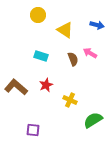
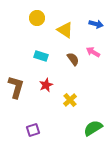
yellow circle: moved 1 px left, 3 px down
blue arrow: moved 1 px left, 1 px up
pink arrow: moved 3 px right, 1 px up
brown semicircle: rotated 16 degrees counterclockwise
brown L-shape: rotated 65 degrees clockwise
yellow cross: rotated 24 degrees clockwise
green semicircle: moved 8 px down
purple square: rotated 24 degrees counterclockwise
